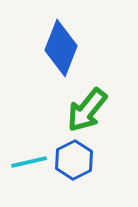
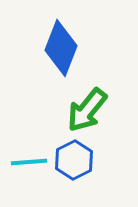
cyan line: rotated 9 degrees clockwise
